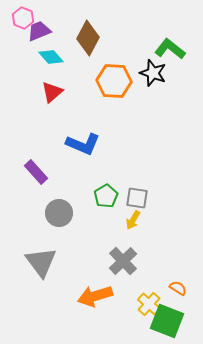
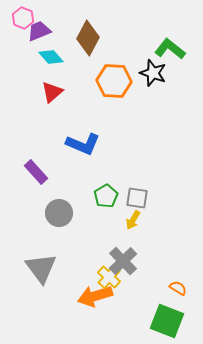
gray triangle: moved 6 px down
yellow cross: moved 40 px left, 27 px up
